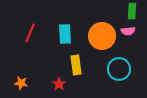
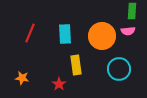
orange star: moved 1 px right, 5 px up
